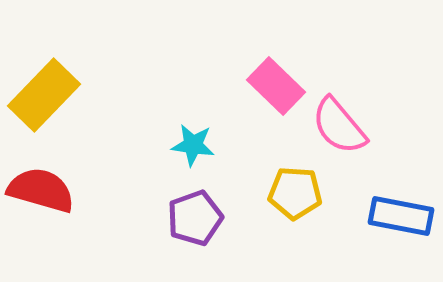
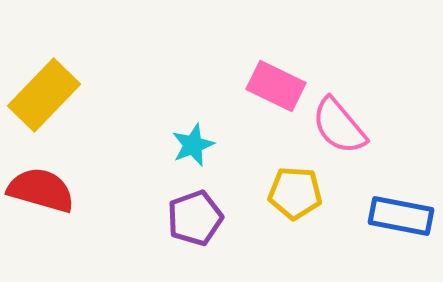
pink rectangle: rotated 18 degrees counterclockwise
cyan star: rotated 30 degrees counterclockwise
